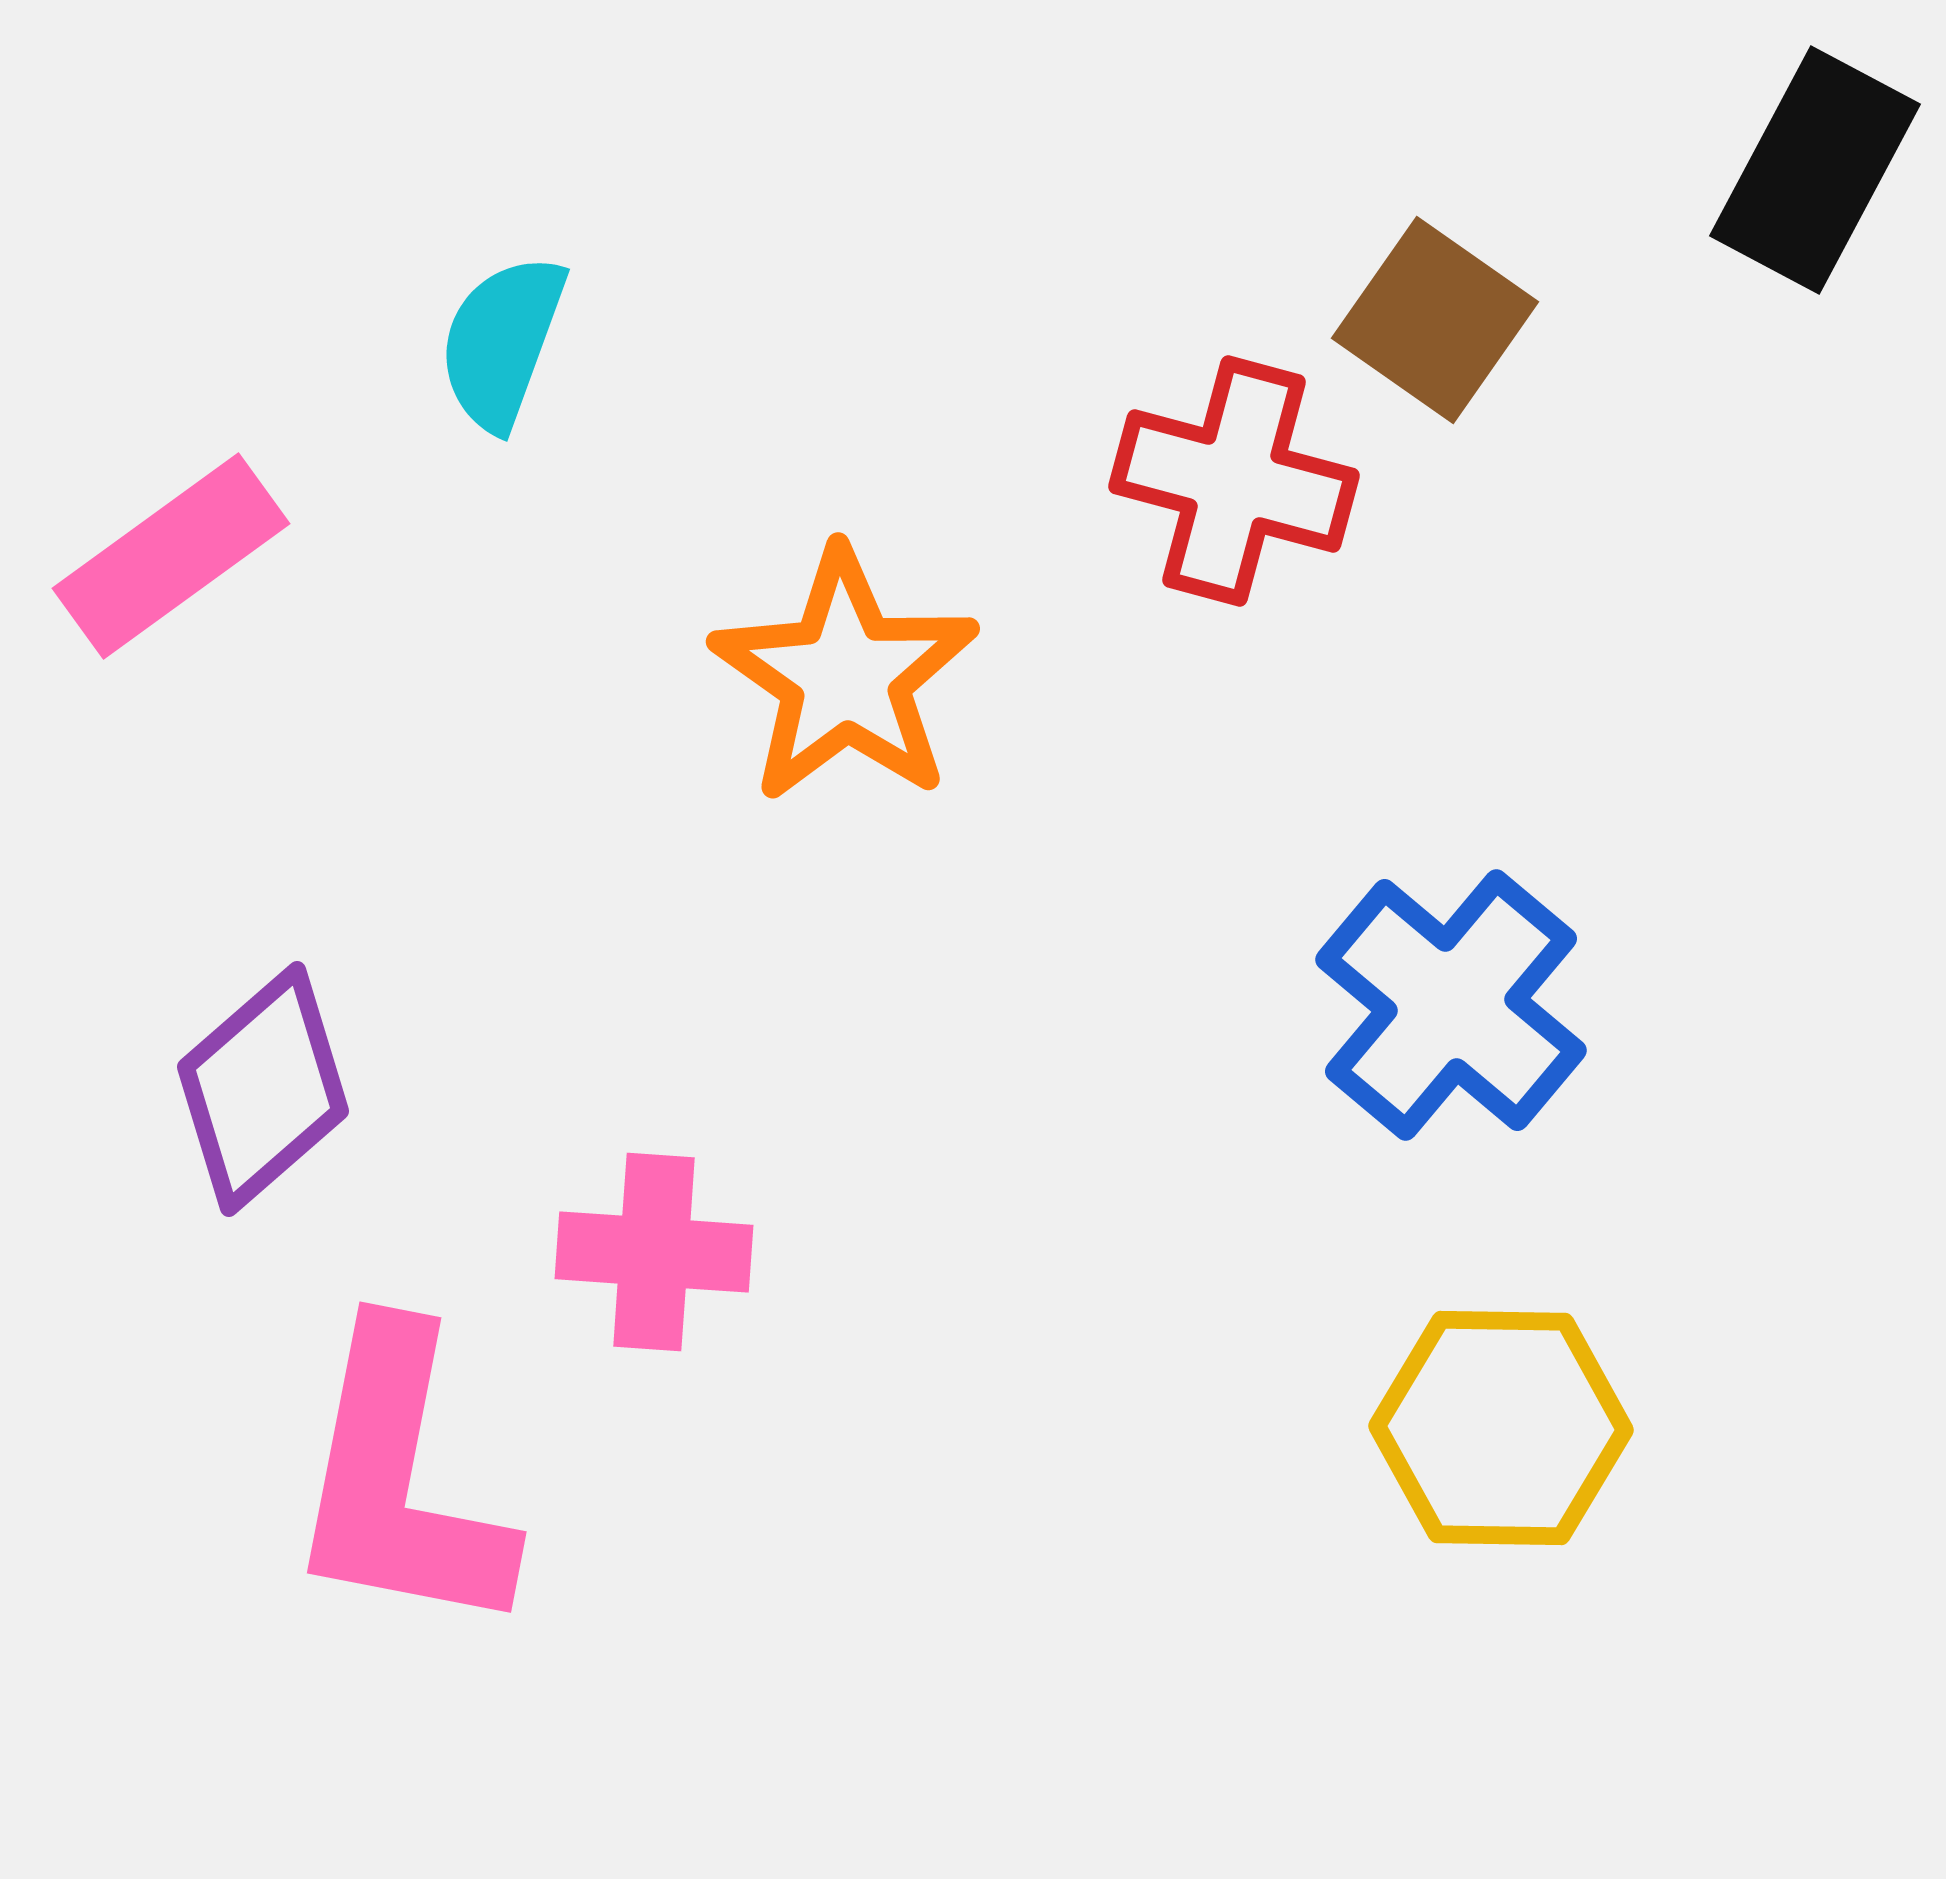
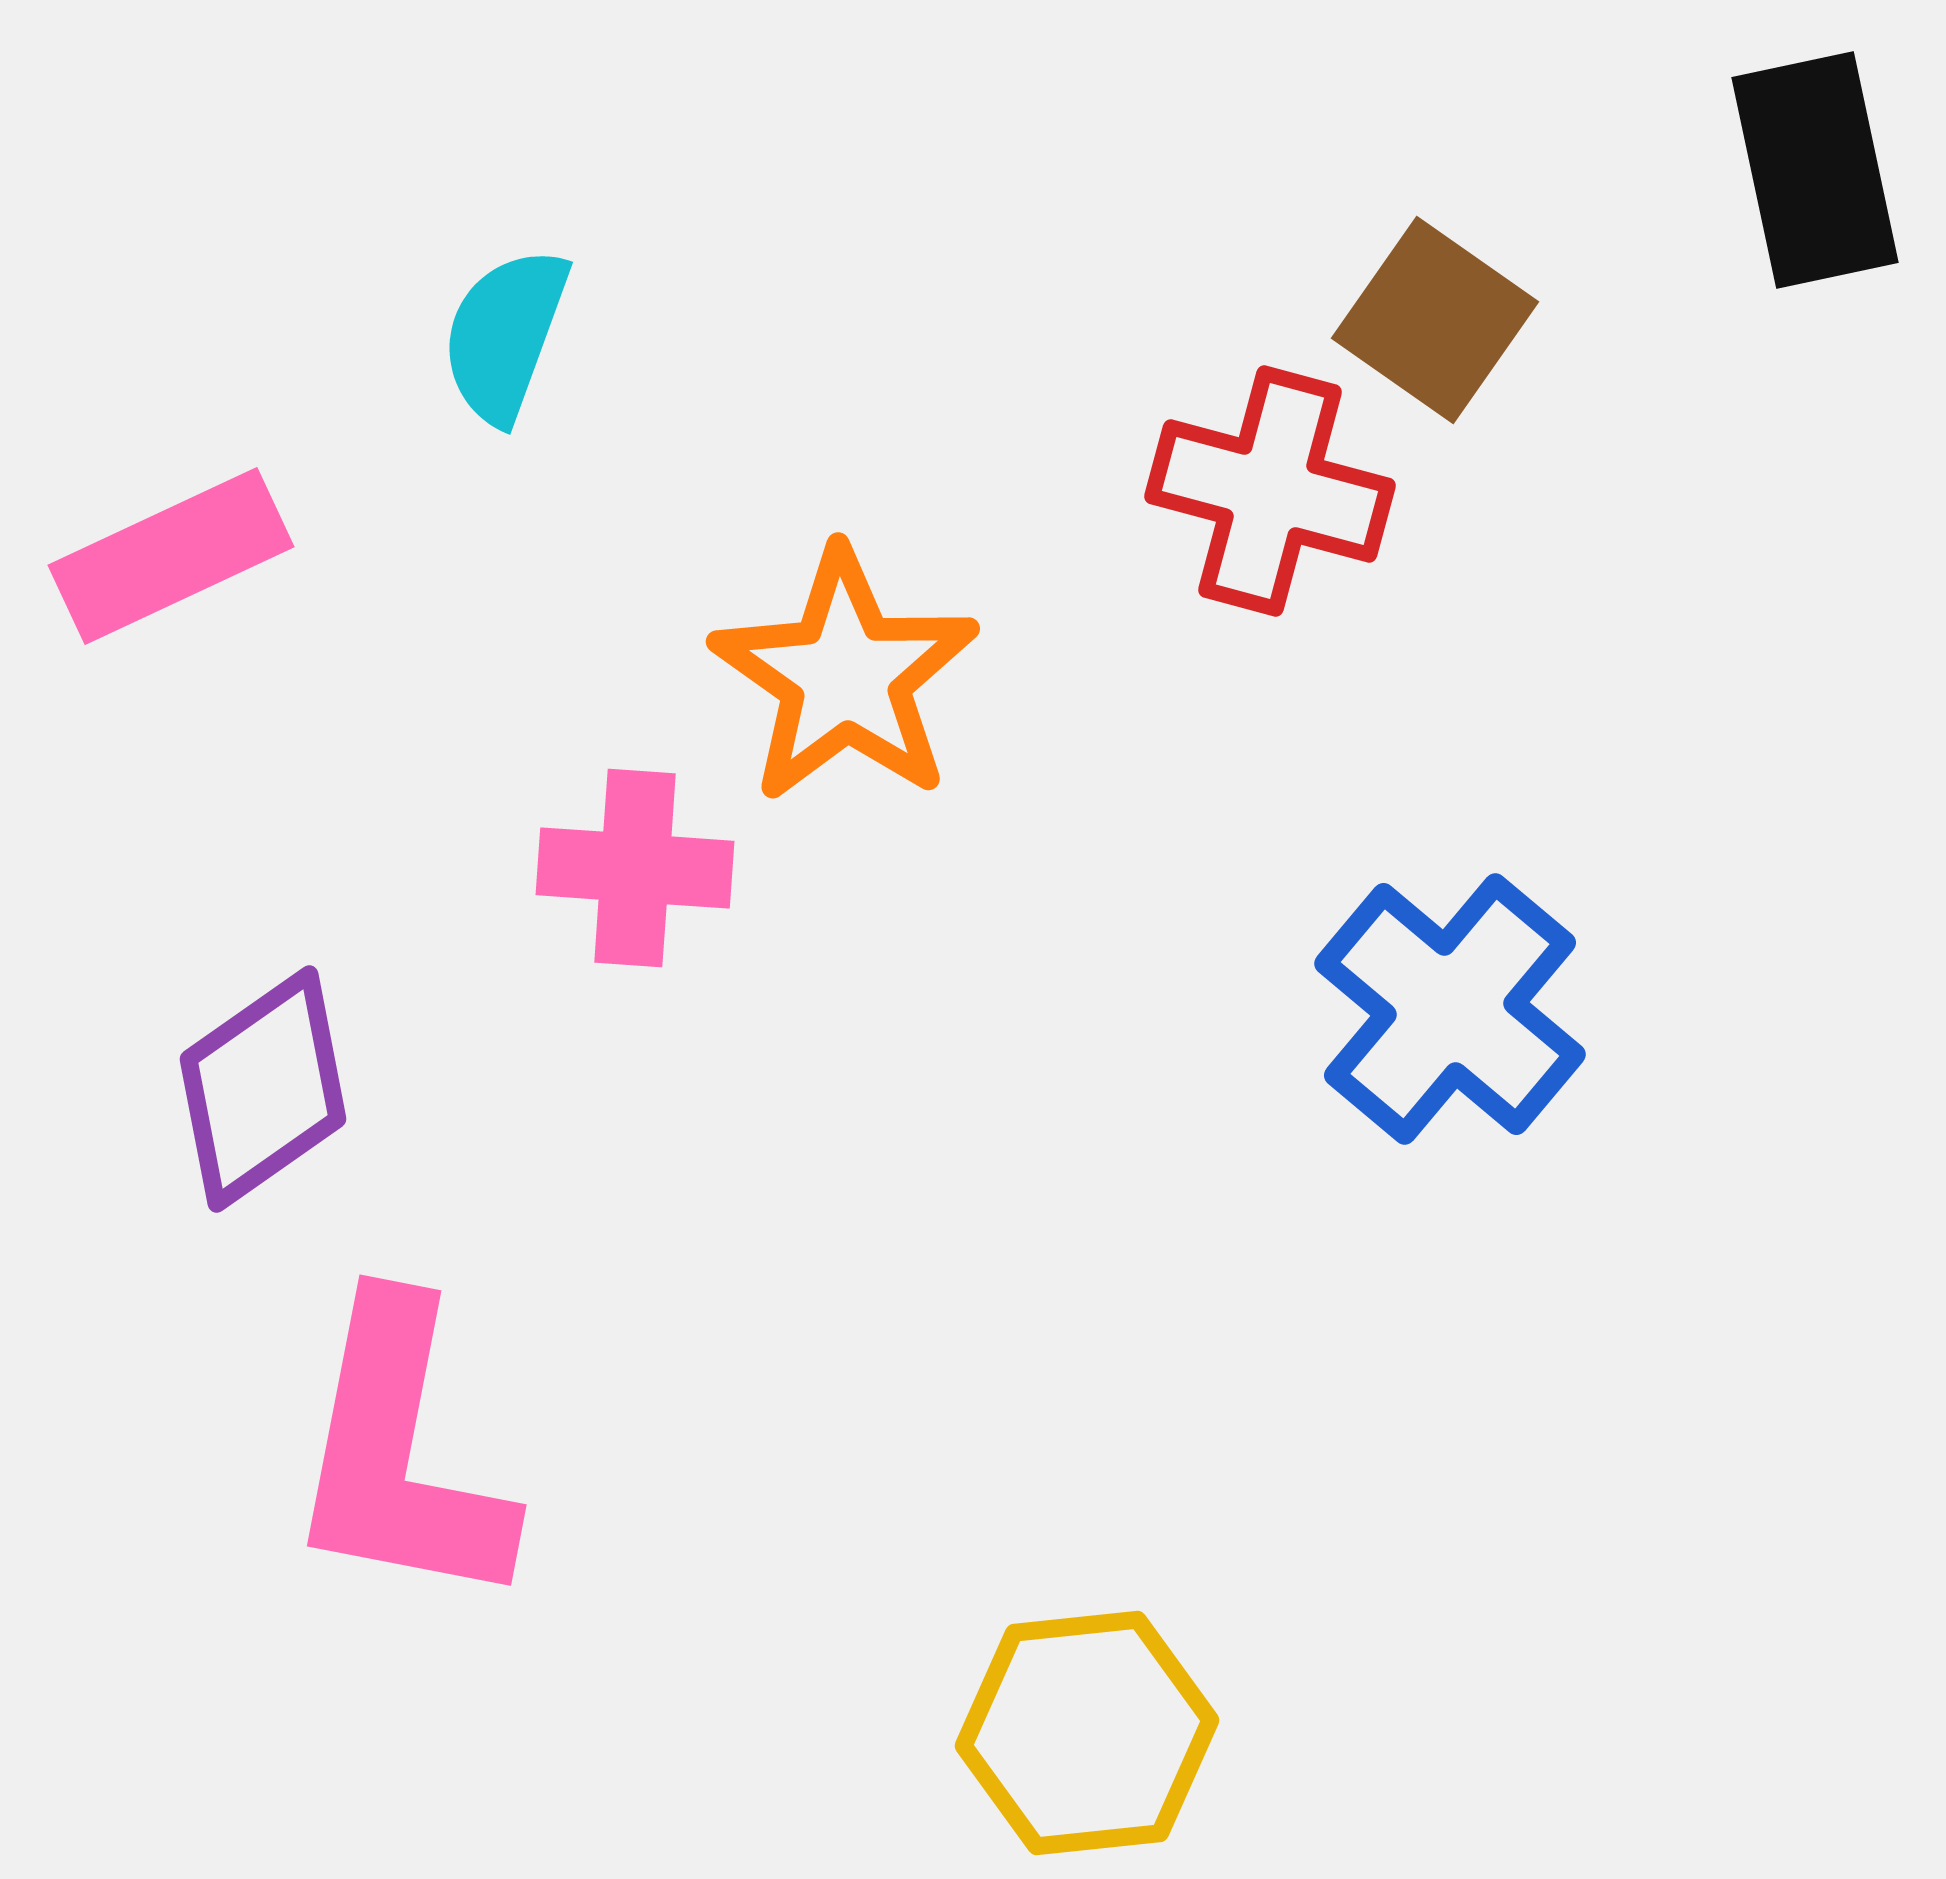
black rectangle: rotated 40 degrees counterclockwise
cyan semicircle: moved 3 px right, 7 px up
red cross: moved 36 px right, 10 px down
pink rectangle: rotated 11 degrees clockwise
blue cross: moved 1 px left, 4 px down
purple diamond: rotated 6 degrees clockwise
pink cross: moved 19 px left, 384 px up
yellow hexagon: moved 414 px left, 305 px down; rotated 7 degrees counterclockwise
pink L-shape: moved 27 px up
